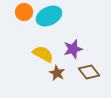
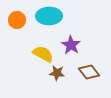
orange circle: moved 7 px left, 8 px down
cyan ellipse: rotated 25 degrees clockwise
purple star: moved 2 px left, 4 px up; rotated 24 degrees counterclockwise
brown star: rotated 21 degrees counterclockwise
